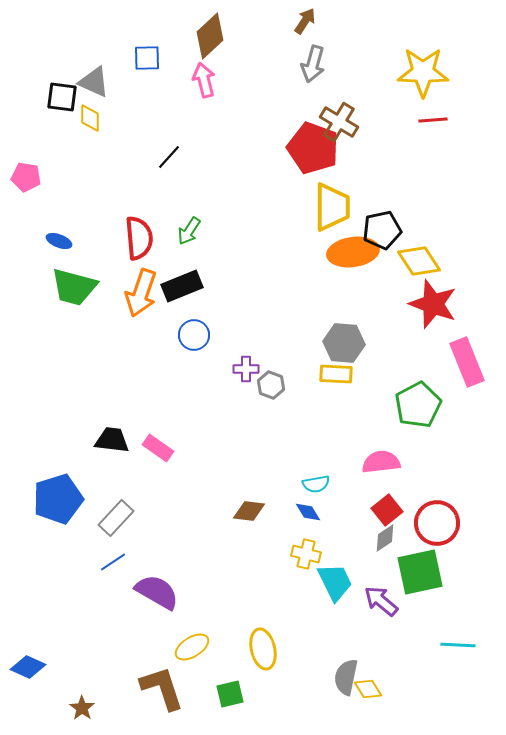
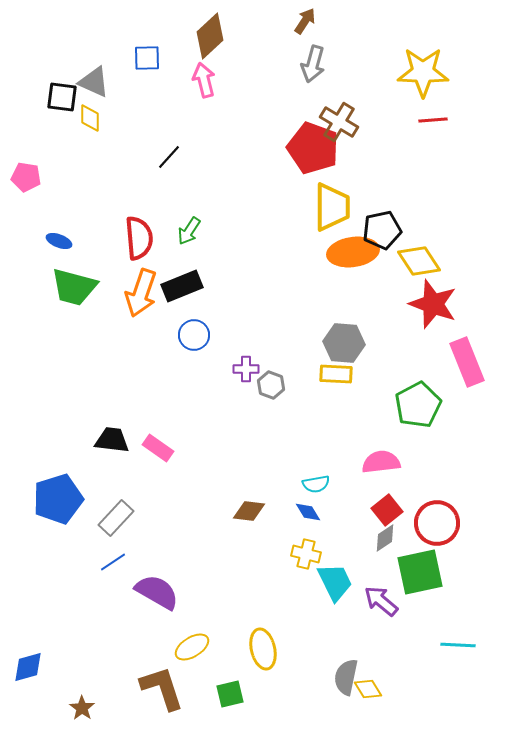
blue diamond at (28, 667): rotated 40 degrees counterclockwise
